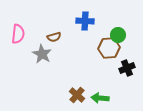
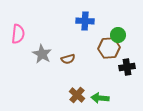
brown semicircle: moved 14 px right, 22 px down
black cross: moved 1 px up; rotated 14 degrees clockwise
